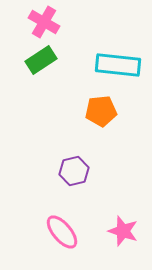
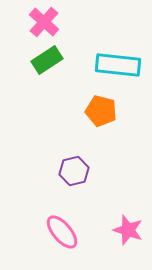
pink cross: rotated 12 degrees clockwise
green rectangle: moved 6 px right
orange pentagon: rotated 20 degrees clockwise
pink star: moved 5 px right, 1 px up
